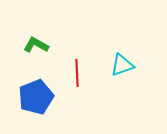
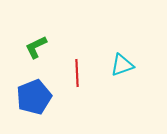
green L-shape: moved 2 px down; rotated 55 degrees counterclockwise
blue pentagon: moved 2 px left
